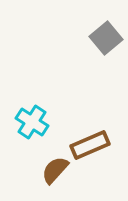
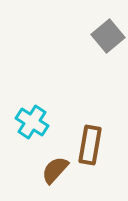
gray square: moved 2 px right, 2 px up
brown rectangle: rotated 57 degrees counterclockwise
